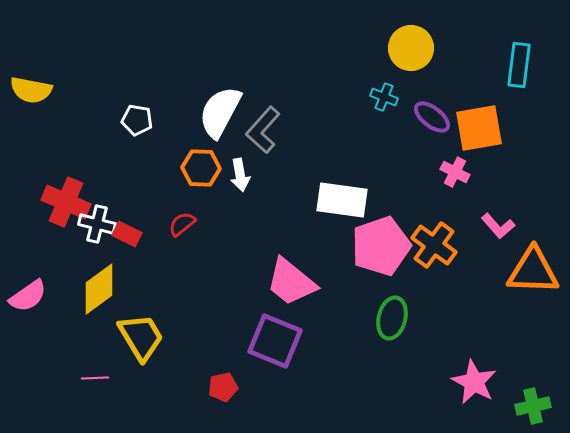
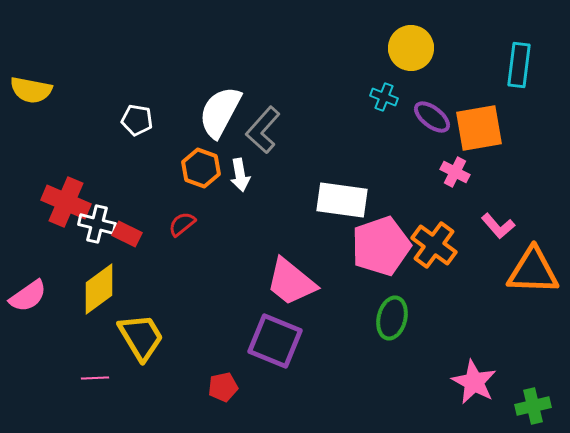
orange hexagon: rotated 18 degrees clockwise
